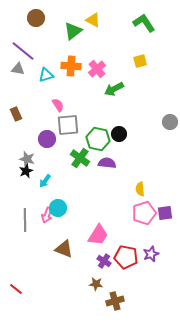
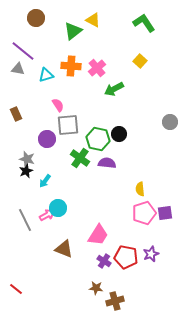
yellow square: rotated 32 degrees counterclockwise
pink cross: moved 1 px up
pink arrow: rotated 140 degrees counterclockwise
gray line: rotated 25 degrees counterclockwise
brown star: moved 4 px down
